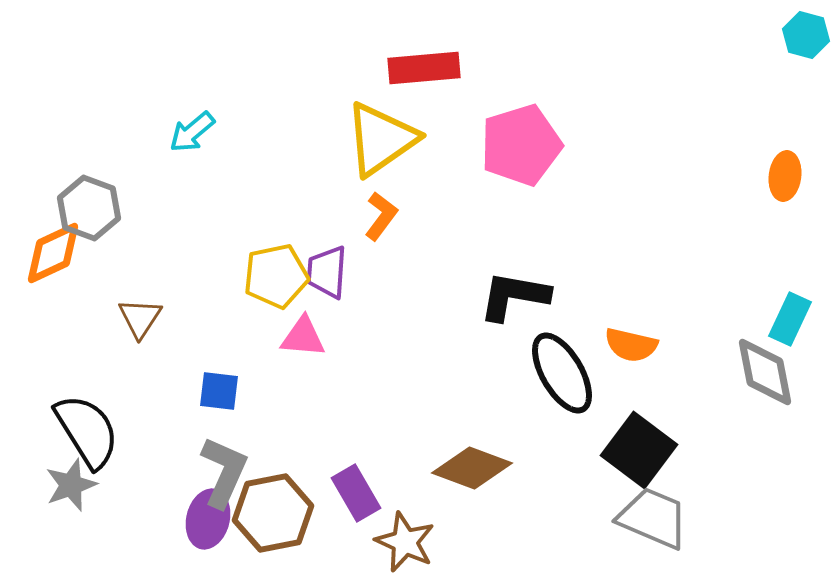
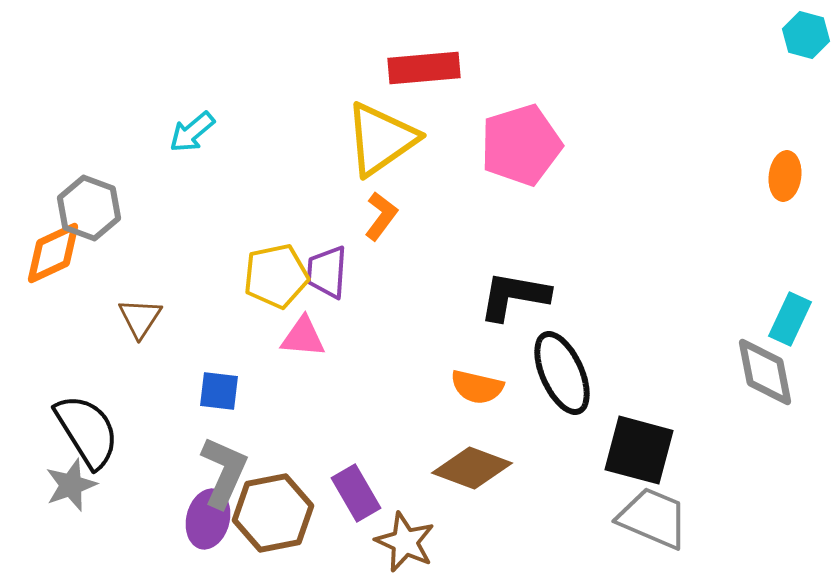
orange semicircle: moved 154 px left, 42 px down
black ellipse: rotated 6 degrees clockwise
black square: rotated 22 degrees counterclockwise
